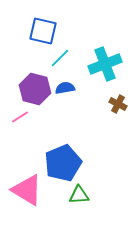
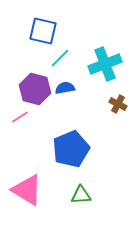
blue pentagon: moved 8 px right, 14 px up
green triangle: moved 2 px right
